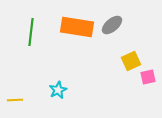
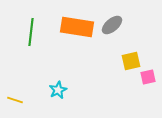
yellow square: rotated 12 degrees clockwise
yellow line: rotated 21 degrees clockwise
